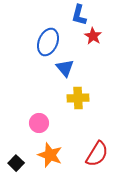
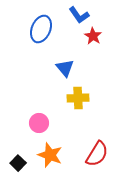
blue L-shape: rotated 50 degrees counterclockwise
blue ellipse: moved 7 px left, 13 px up
black square: moved 2 px right
